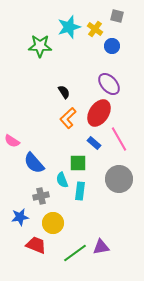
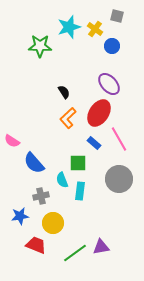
blue star: moved 1 px up
